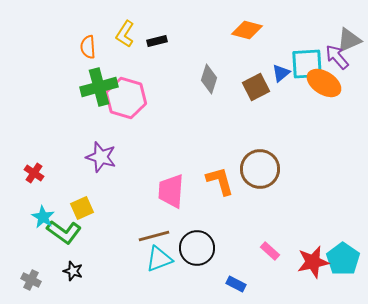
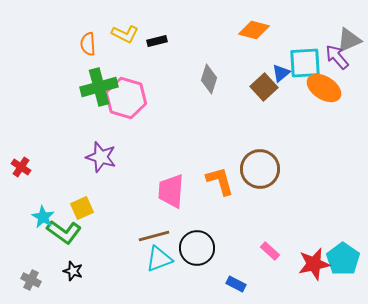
orange diamond: moved 7 px right
yellow L-shape: rotated 96 degrees counterclockwise
orange semicircle: moved 3 px up
cyan square: moved 2 px left, 1 px up
orange ellipse: moved 5 px down
brown square: moved 8 px right; rotated 16 degrees counterclockwise
red cross: moved 13 px left, 6 px up
red star: moved 1 px right, 2 px down
